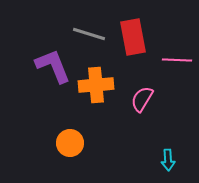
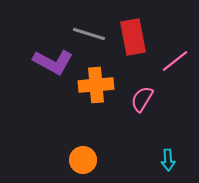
pink line: moved 2 px left, 1 px down; rotated 40 degrees counterclockwise
purple L-shape: moved 4 px up; rotated 141 degrees clockwise
orange circle: moved 13 px right, 17 px down
